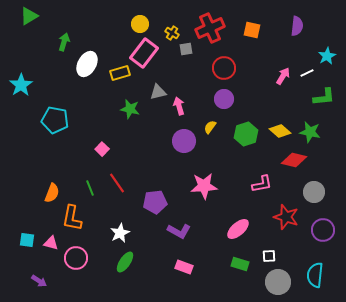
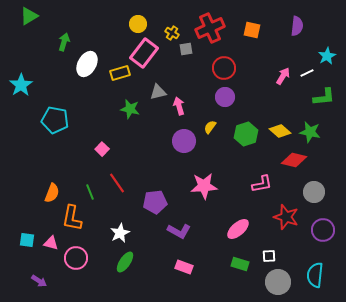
yellow circle at (140, 24): moved 2 px left
purple circle at (224, 99): moved 1 px right, 2 px up
green line at (90, 188): moved 4 px down
